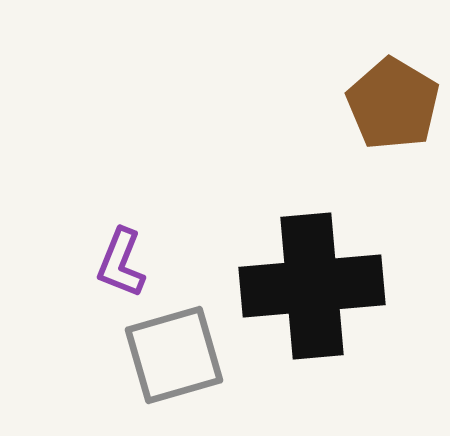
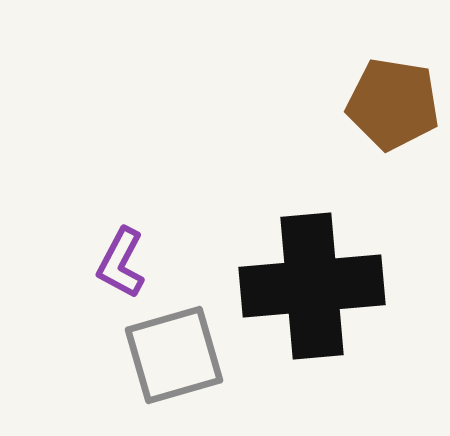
brown pentagon: rotated 22 degrees counterclockwise
purple L-shape: rotated 6 degrees clockwise
